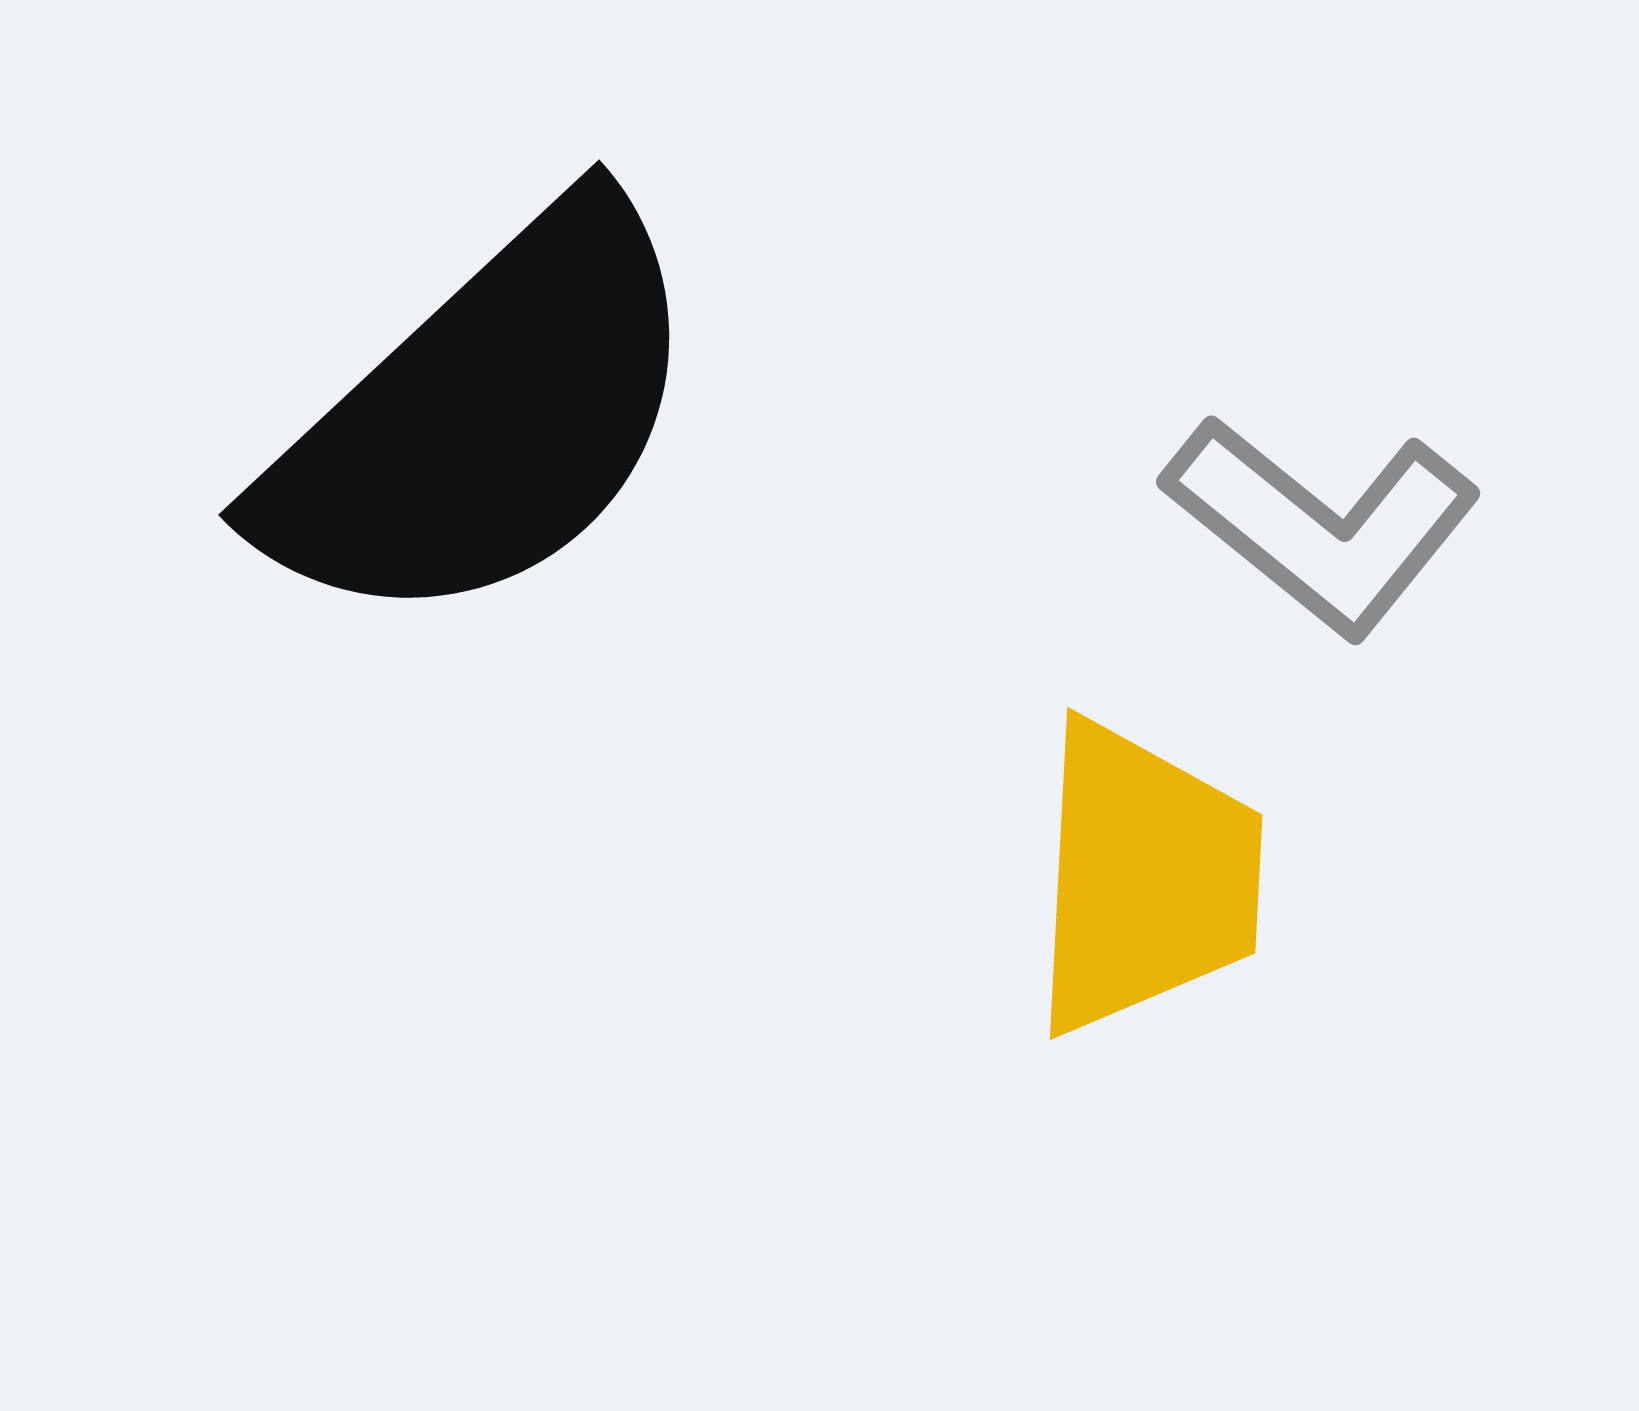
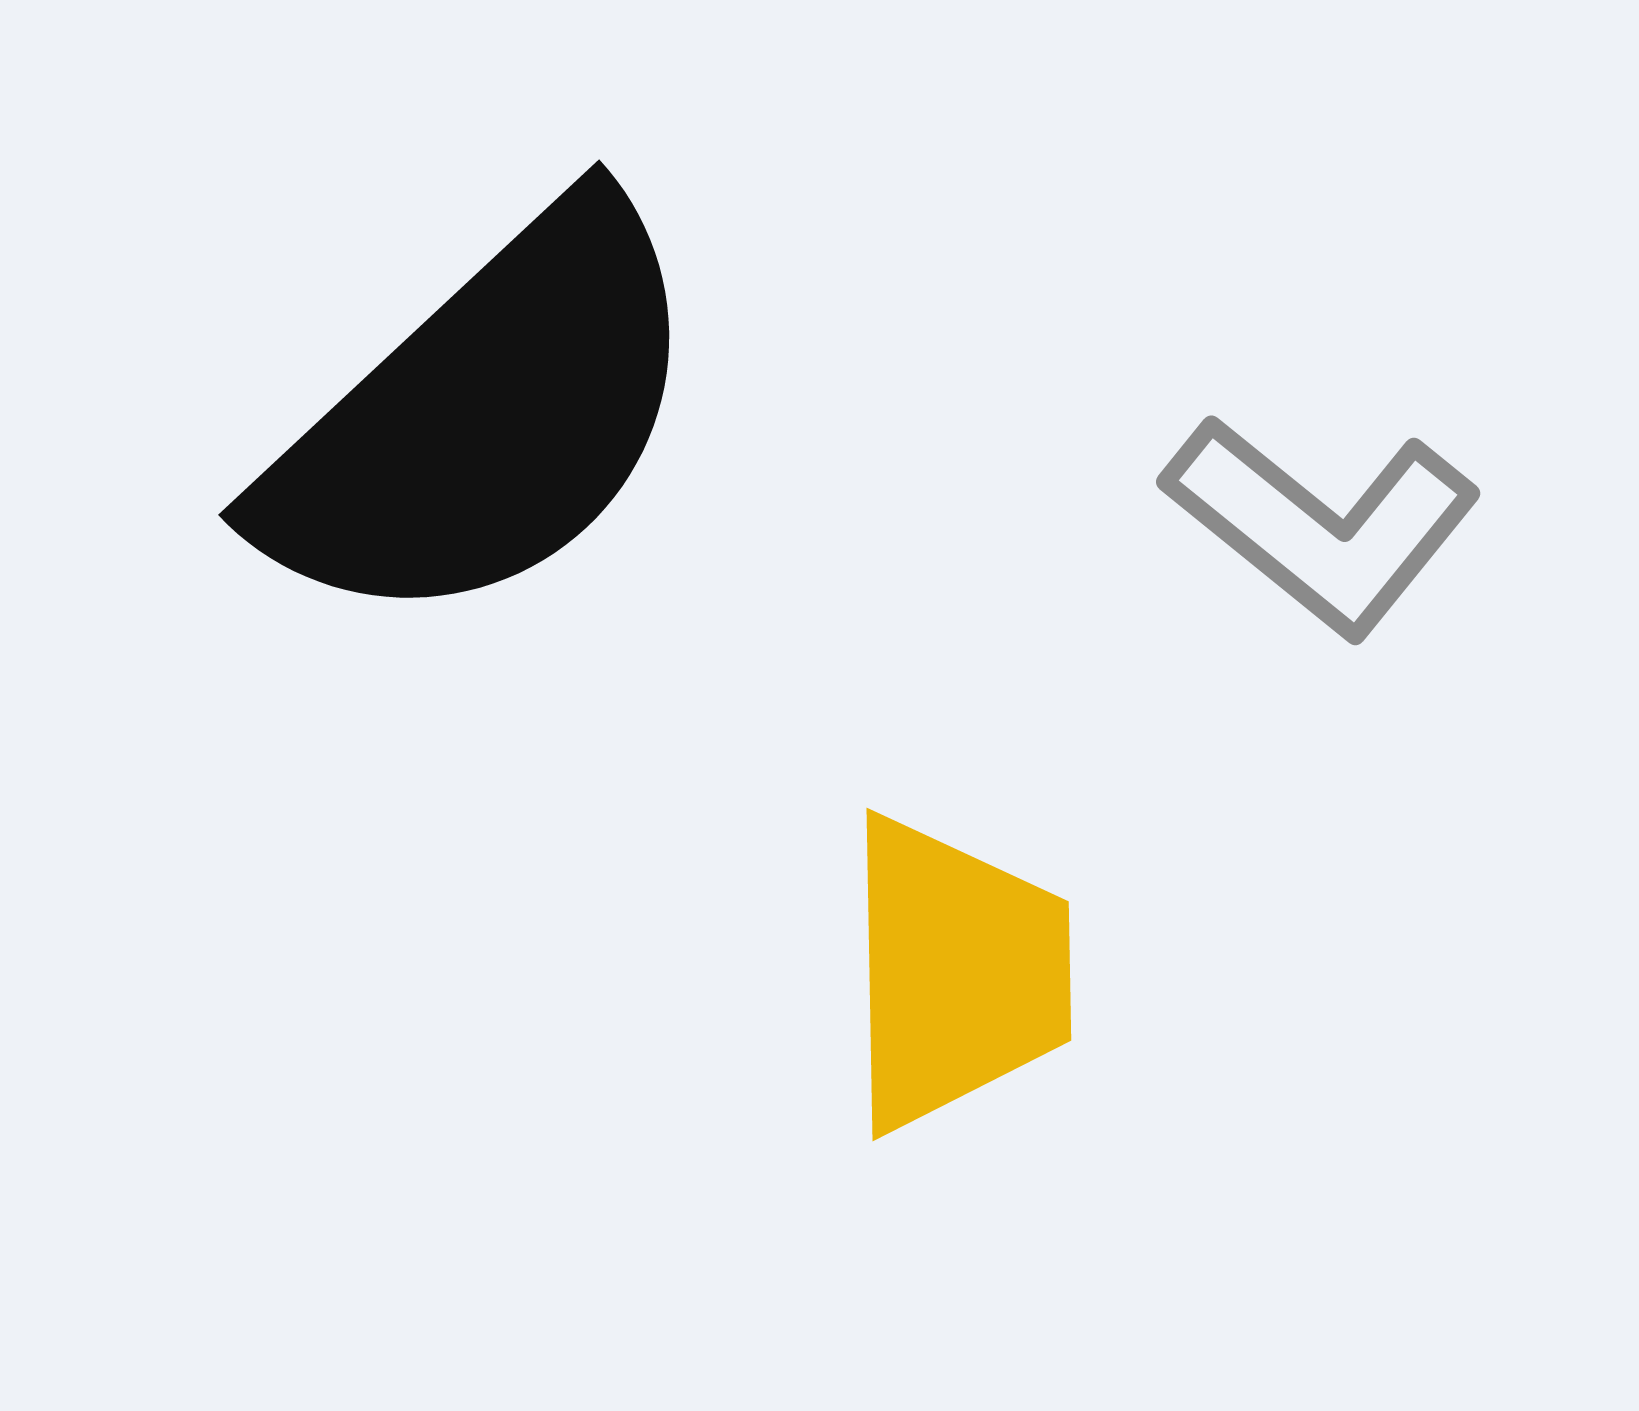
yellow trapezoid: moved 189 px left, 95 px down; rotated 4 degrees counterclockwise
